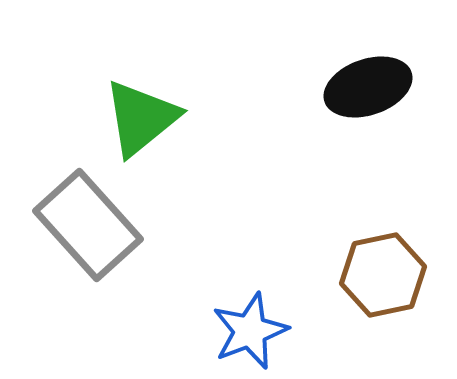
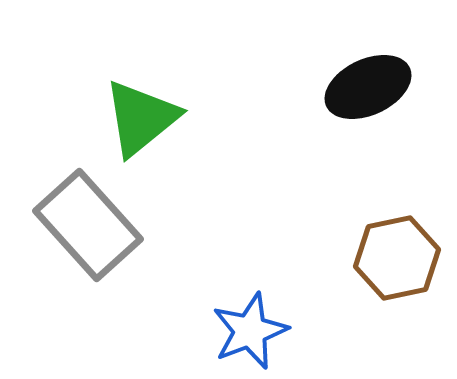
black ellipse: rotated 6 degrees counterclockwise
brown hexagon: moved 14 px right, 17 px up
